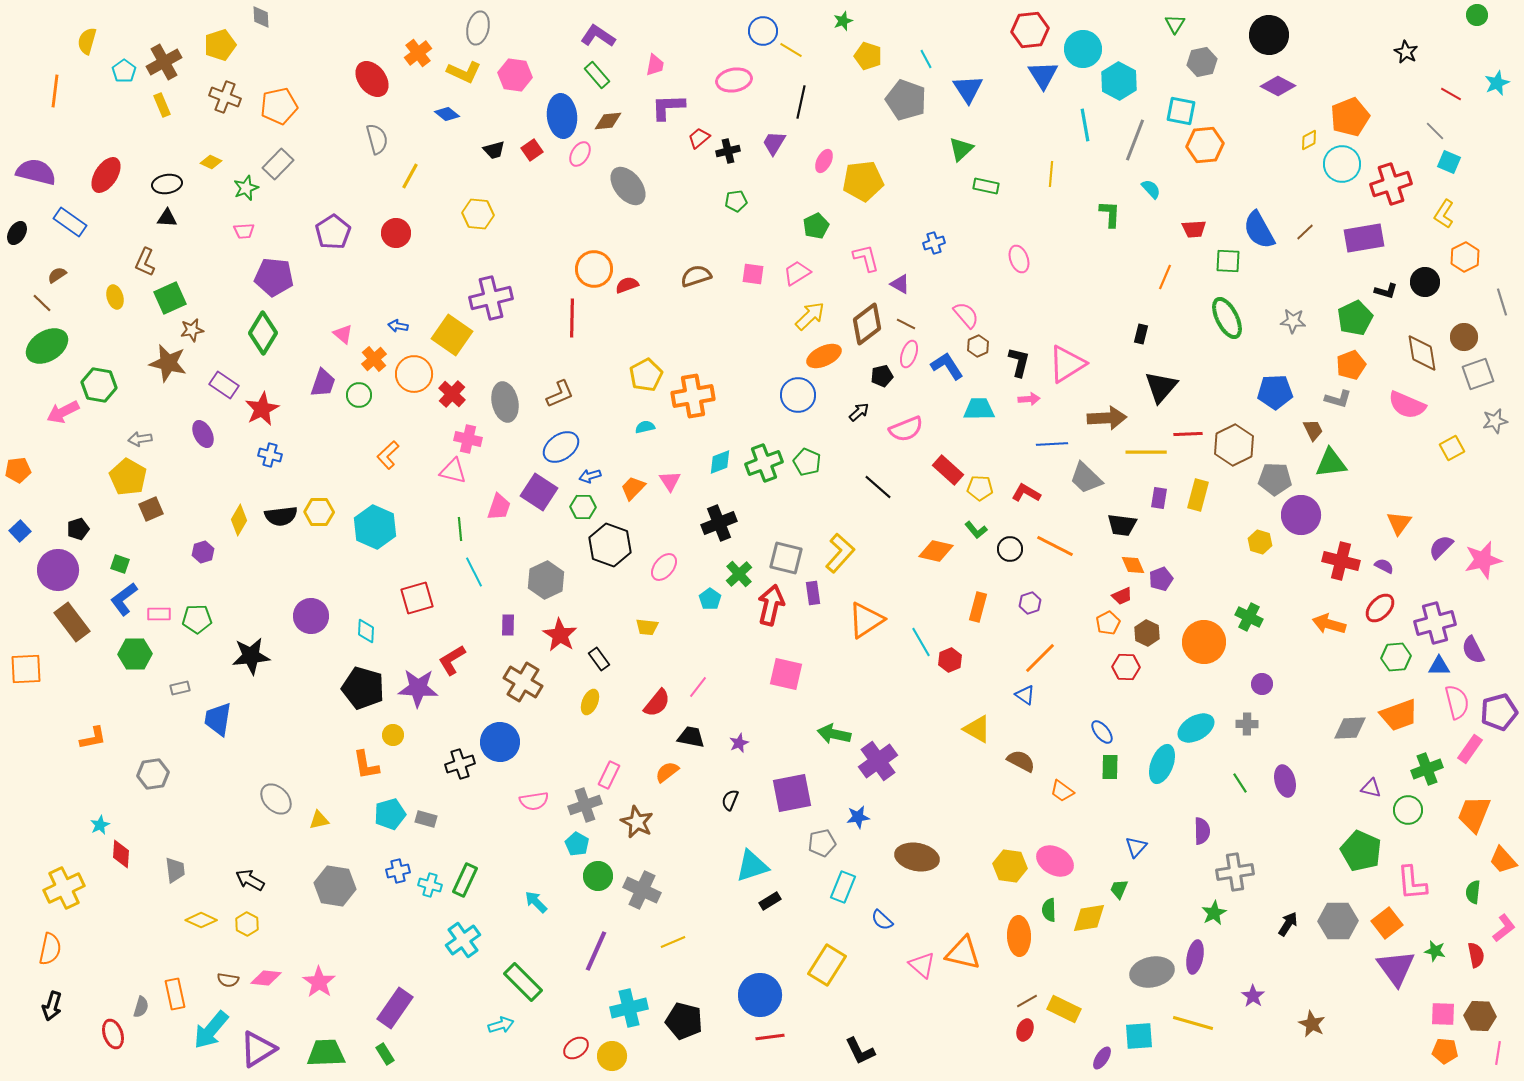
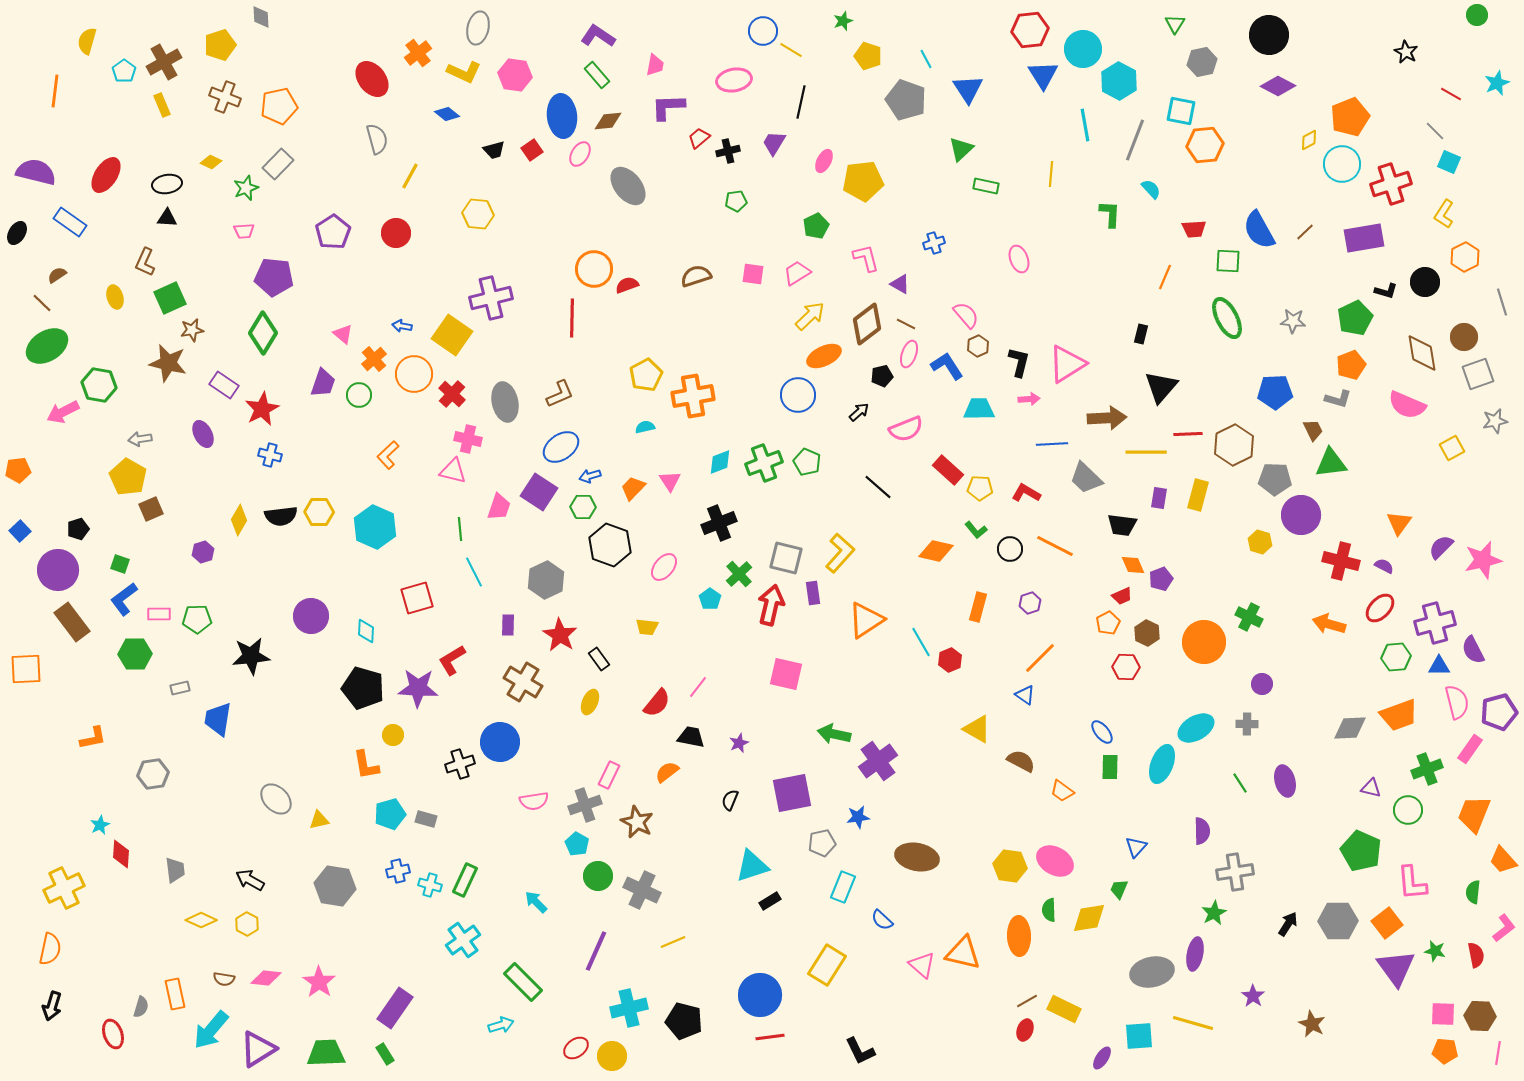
blue arrow at (398, 326): moved 4 px right
purple ellipse at (1195, 957): moved 3 px up
brown semicircle at (228, 980): moved 4 px left, 1 px up
